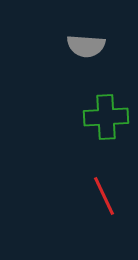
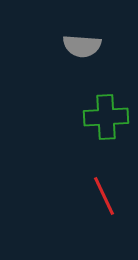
gray semicircle: moved 4 px left
